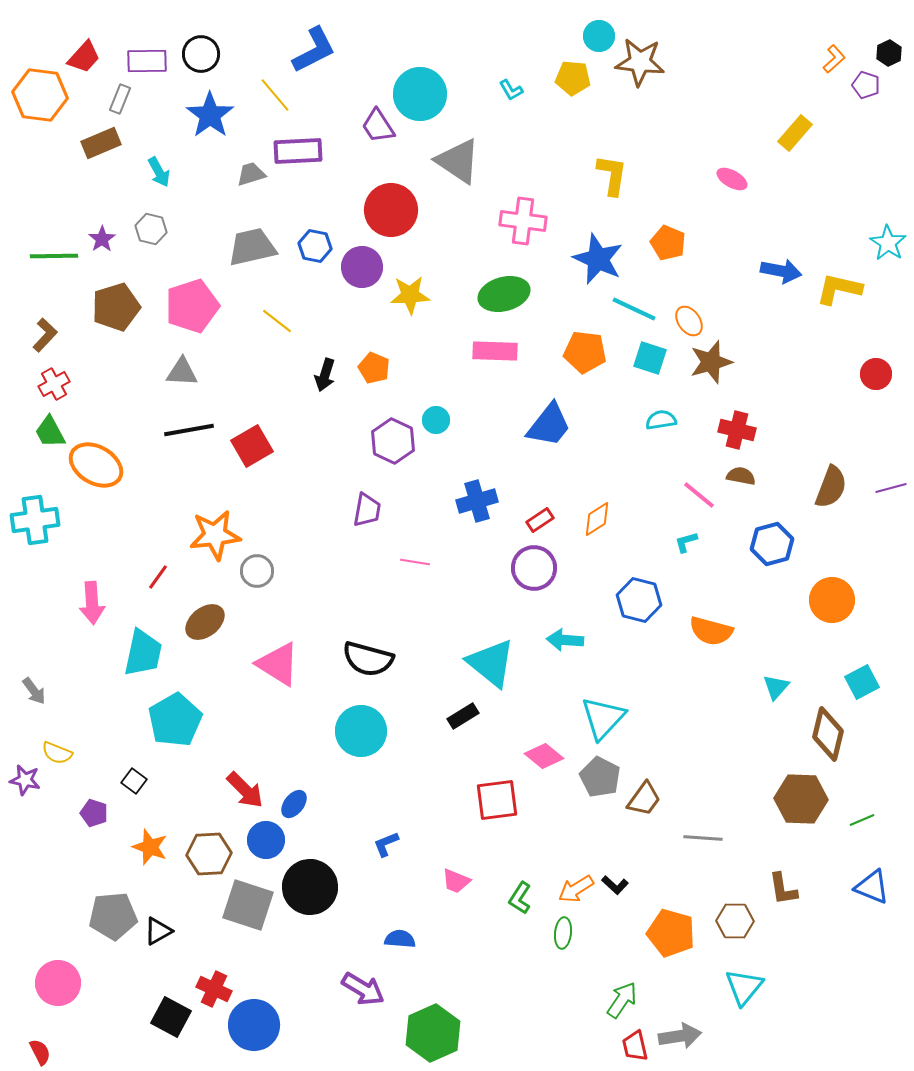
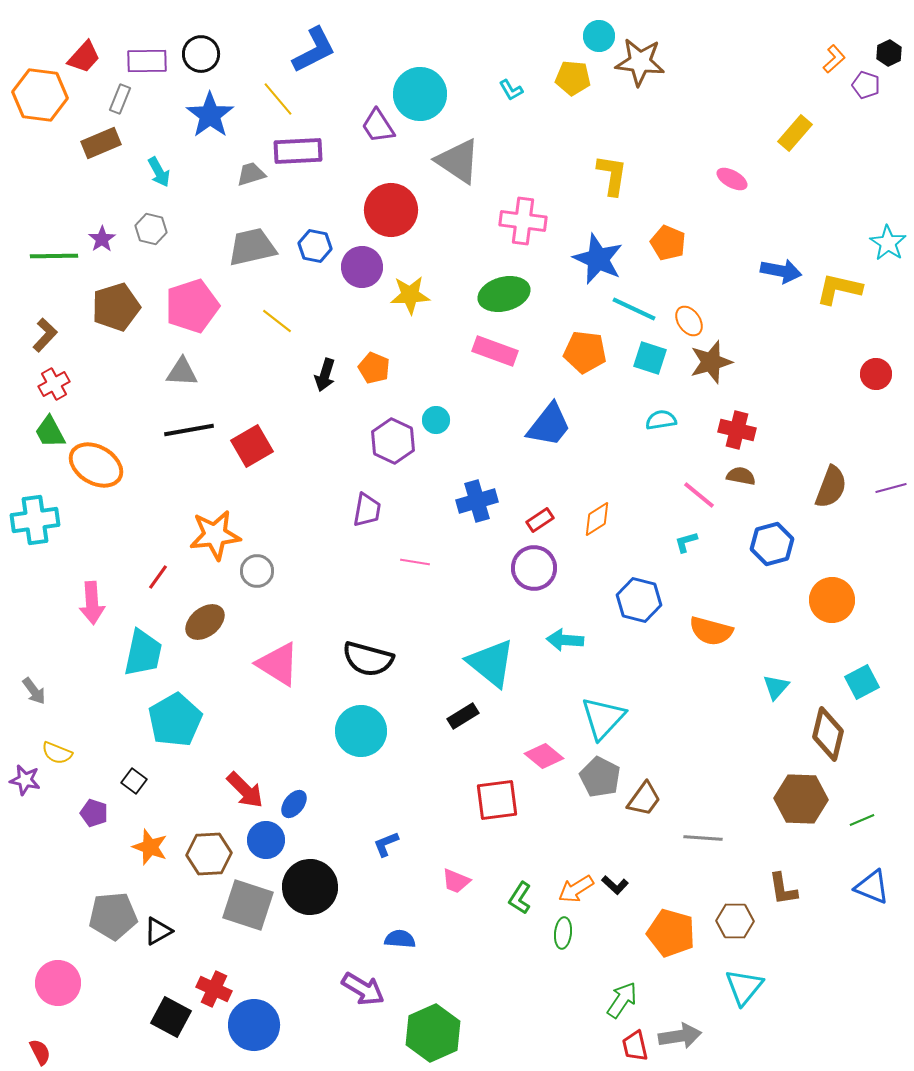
yellow line at (275, 95): moved 3 px right, 4 px down
pink rectangle at (495, 351): rotated 18 degrees clockwise
